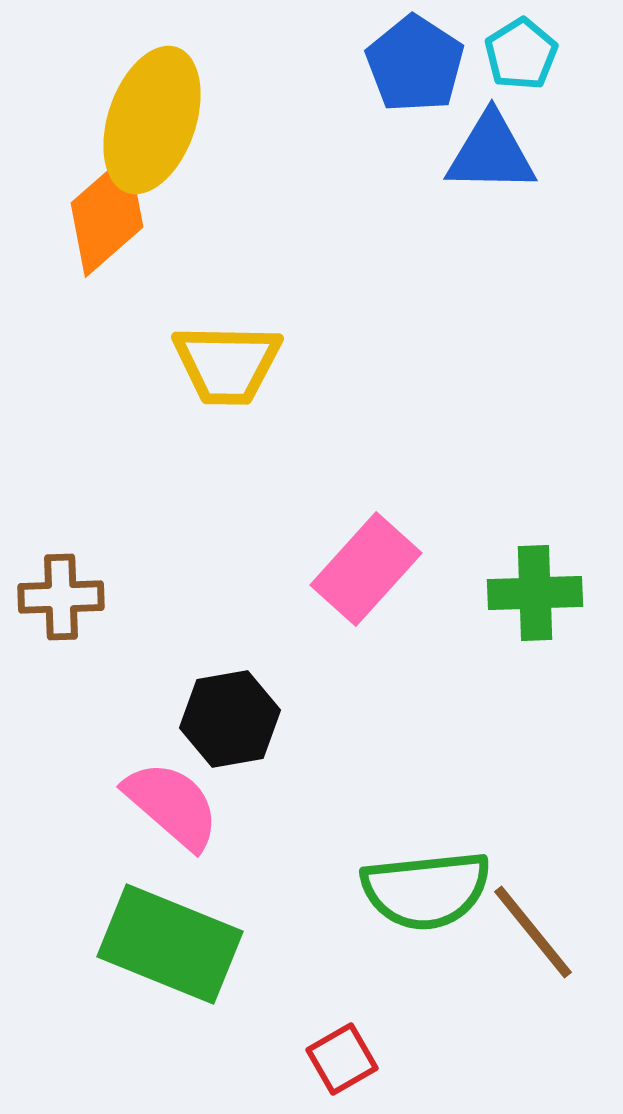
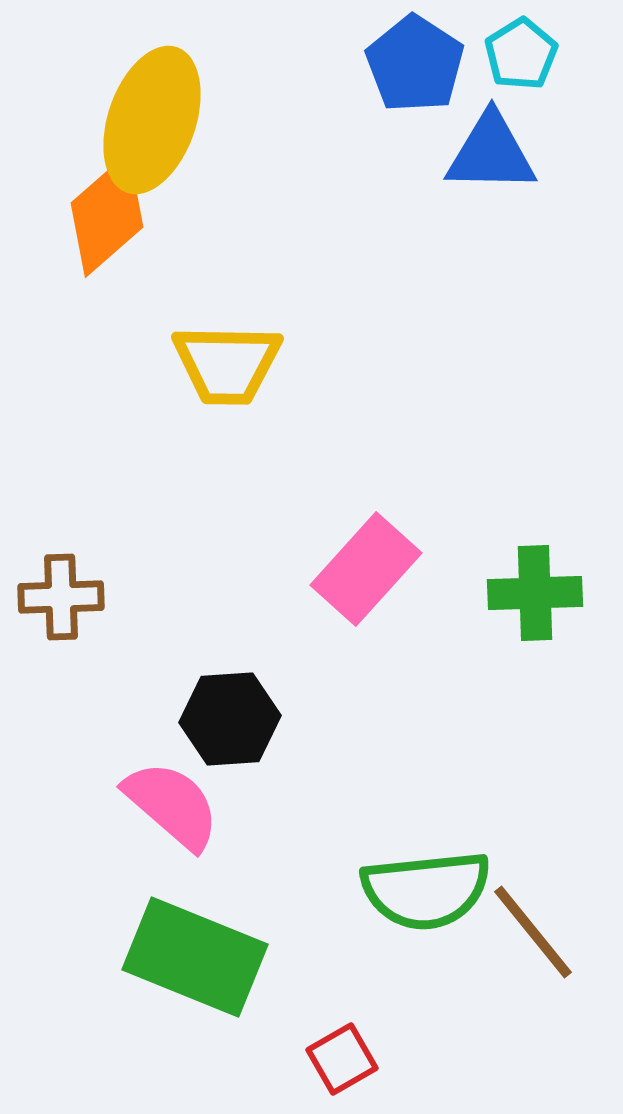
black hexagon: rotated 6 degrees clockwise
green rectangle: moved 25 px right, 13 px down
